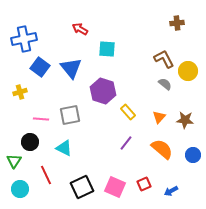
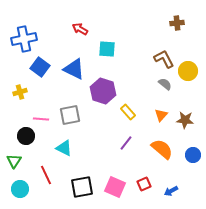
blue triangle: moved 3 px right, 1 px down; rotated 25 degrees counterclockwise
orange triangle: moved 2 px right, 2 px up
black circle: moved 4 px left, 6 px up
black square: rotated 15 degrees clockwise
